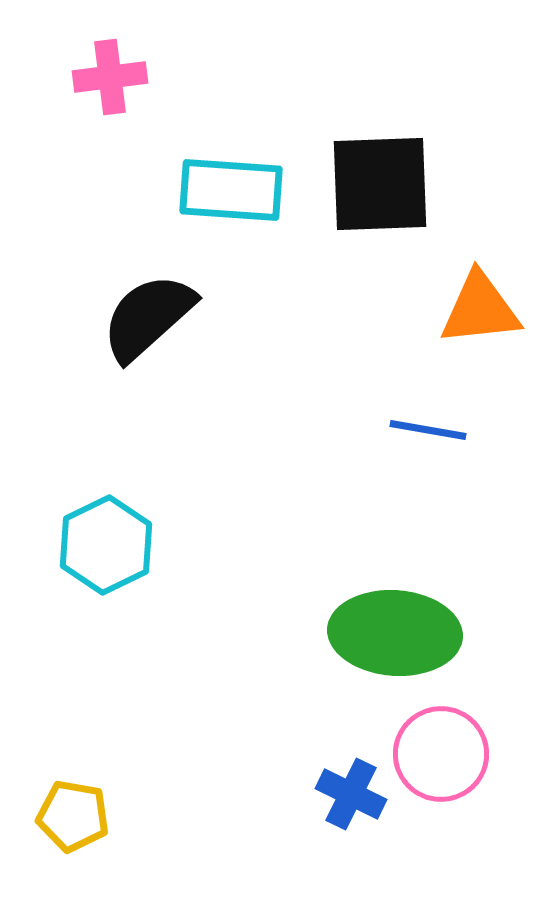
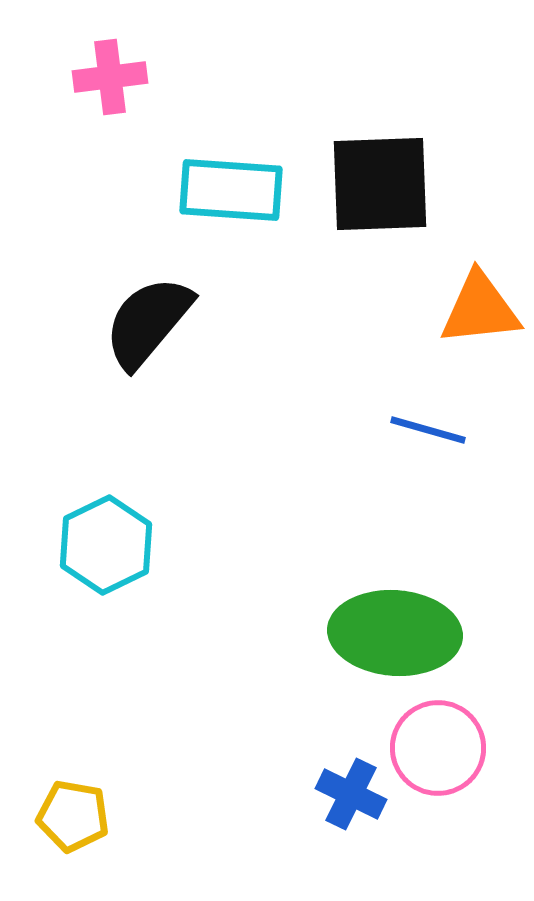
black semicircle: moved 5 px down; rotated 8 degrees counterclockwise
blue line: rotated 6 degrees clockwise
pink circle: moved 3 px left, 6 px up
